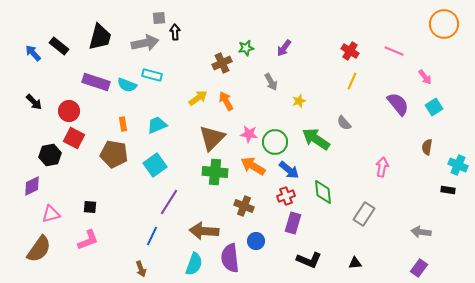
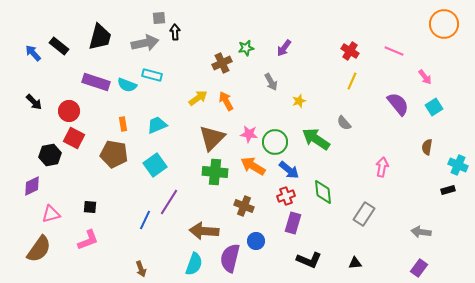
black rectangle at (448, 190): rotated 24 degrees counterclockwise
blue line at (152, 236): moved 7 px left, 16 px up
purple semicircle at (230, 258): rotated 20 degrees clockwise
